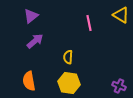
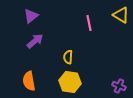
yellow hexagon: moved 1 px right, 1 px up
